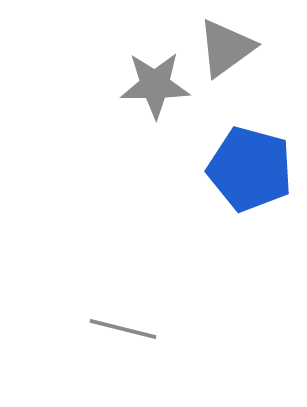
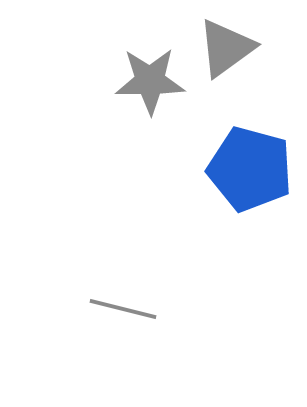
gray star: moved 5 px left, 4 px up
gray line: moved 20 px up
